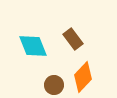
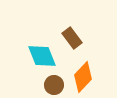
brown rectangle: moved 1 px left, 1 px up
cyan diamond: moved 9 px right, 10 px down
